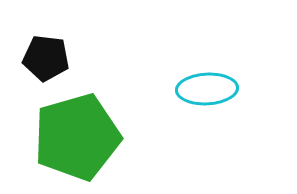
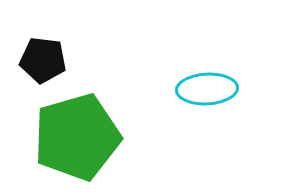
black pentagon: moved 3 px left, 2 px down
